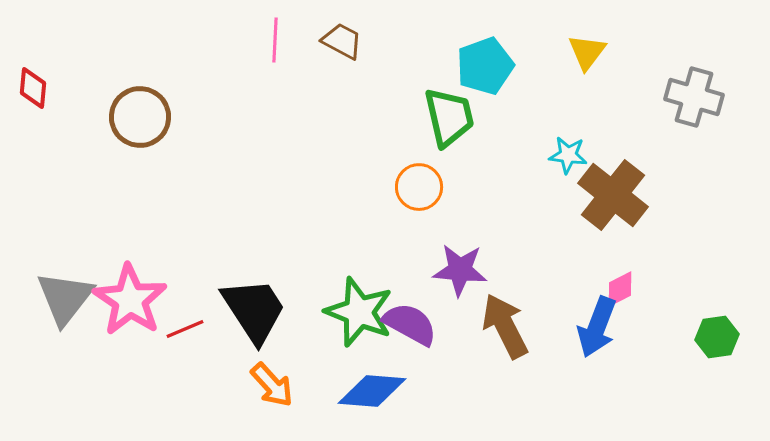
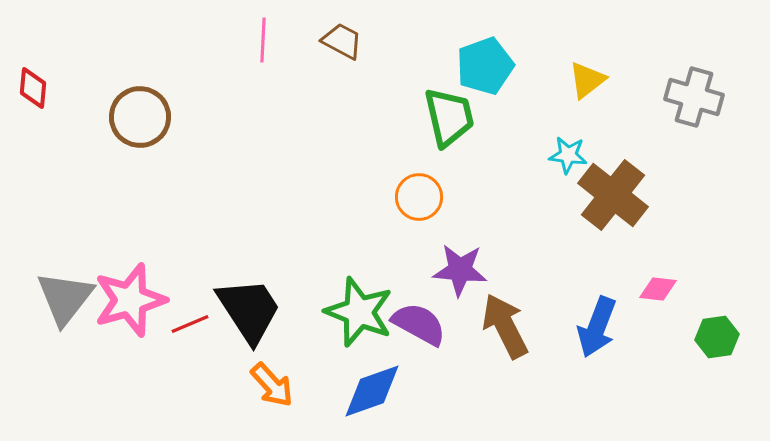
pink line: moved 12 px left
yellow triangle: moved 28 px down; rotated 15 degrees clockwise
orange circle: moved 10 px down
pink diamond: moved 38 px right; rotated 33 degrees clockwise
pink star: rotated 22 degrees clockwise
black trapezoid: moved 5 px left
purple semicircle: moved 9 px right
red line: moved 5 px right, 5 px up
blue diamond: rotated 24 degrees counterclockwise
